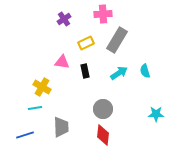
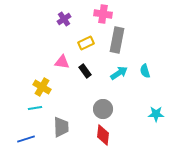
pink cross: rotated 12 degrees clockwise
gray rectangle: rotated 20 degrees counterclockwise
black rectangle: rotated 24 degrees counterclockwise
blue line: moved 1 px right, 4 px down
